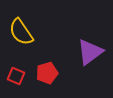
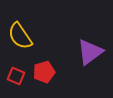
yellow semicircle: moved 1 px left, 4 px down
red pentagon: moved 3 px left, 1 px up
